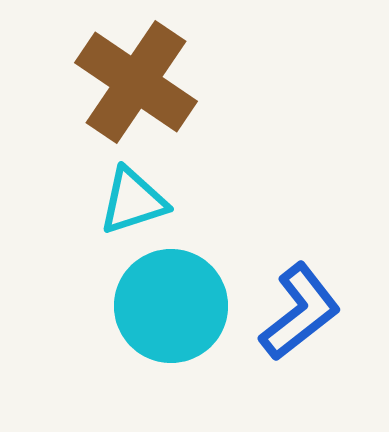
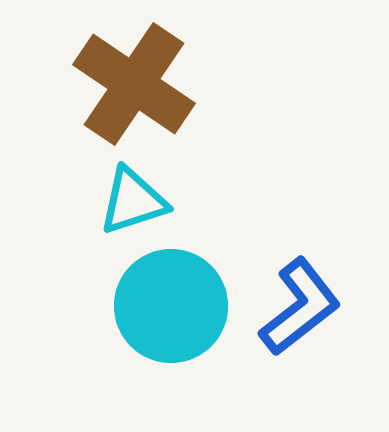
brown cross: moved 2 px left, 2 px down
blue L-shape: moved 5 px up
